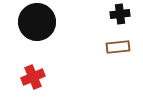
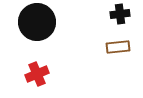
red cross: moved 4 px right, 3 px up
